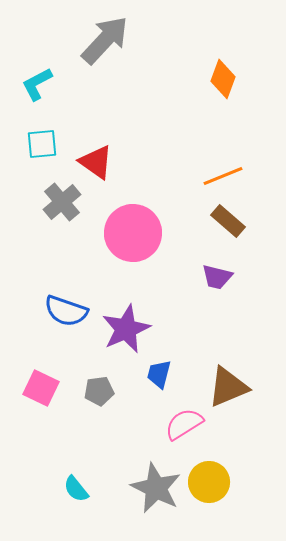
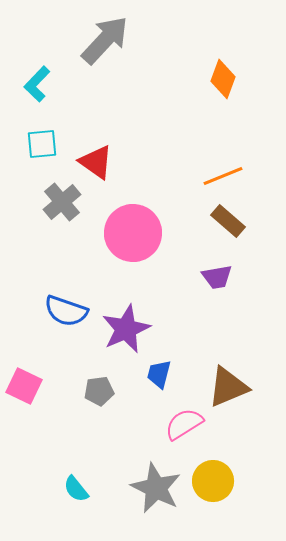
cyan L-shape: rotated 18 degrees counterclockwise
purple trapezoid: rotated 24 degrees counterclockwise
pink square: moved 17 px left, 2 px up
yellow circle: moved 4 px right, 1 px up
